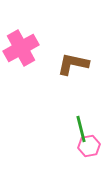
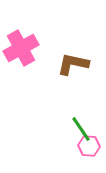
green line: rotated 20 degrees counterclockwise
pink hexagon: rotated 15 degrees clockwise
